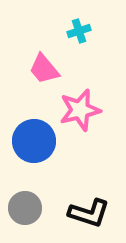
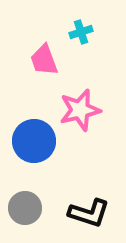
cyan cross: moved 2 px right, 1 px down
pink trapezoid: moved 9 px up; rotated 20 degrees clockwise
